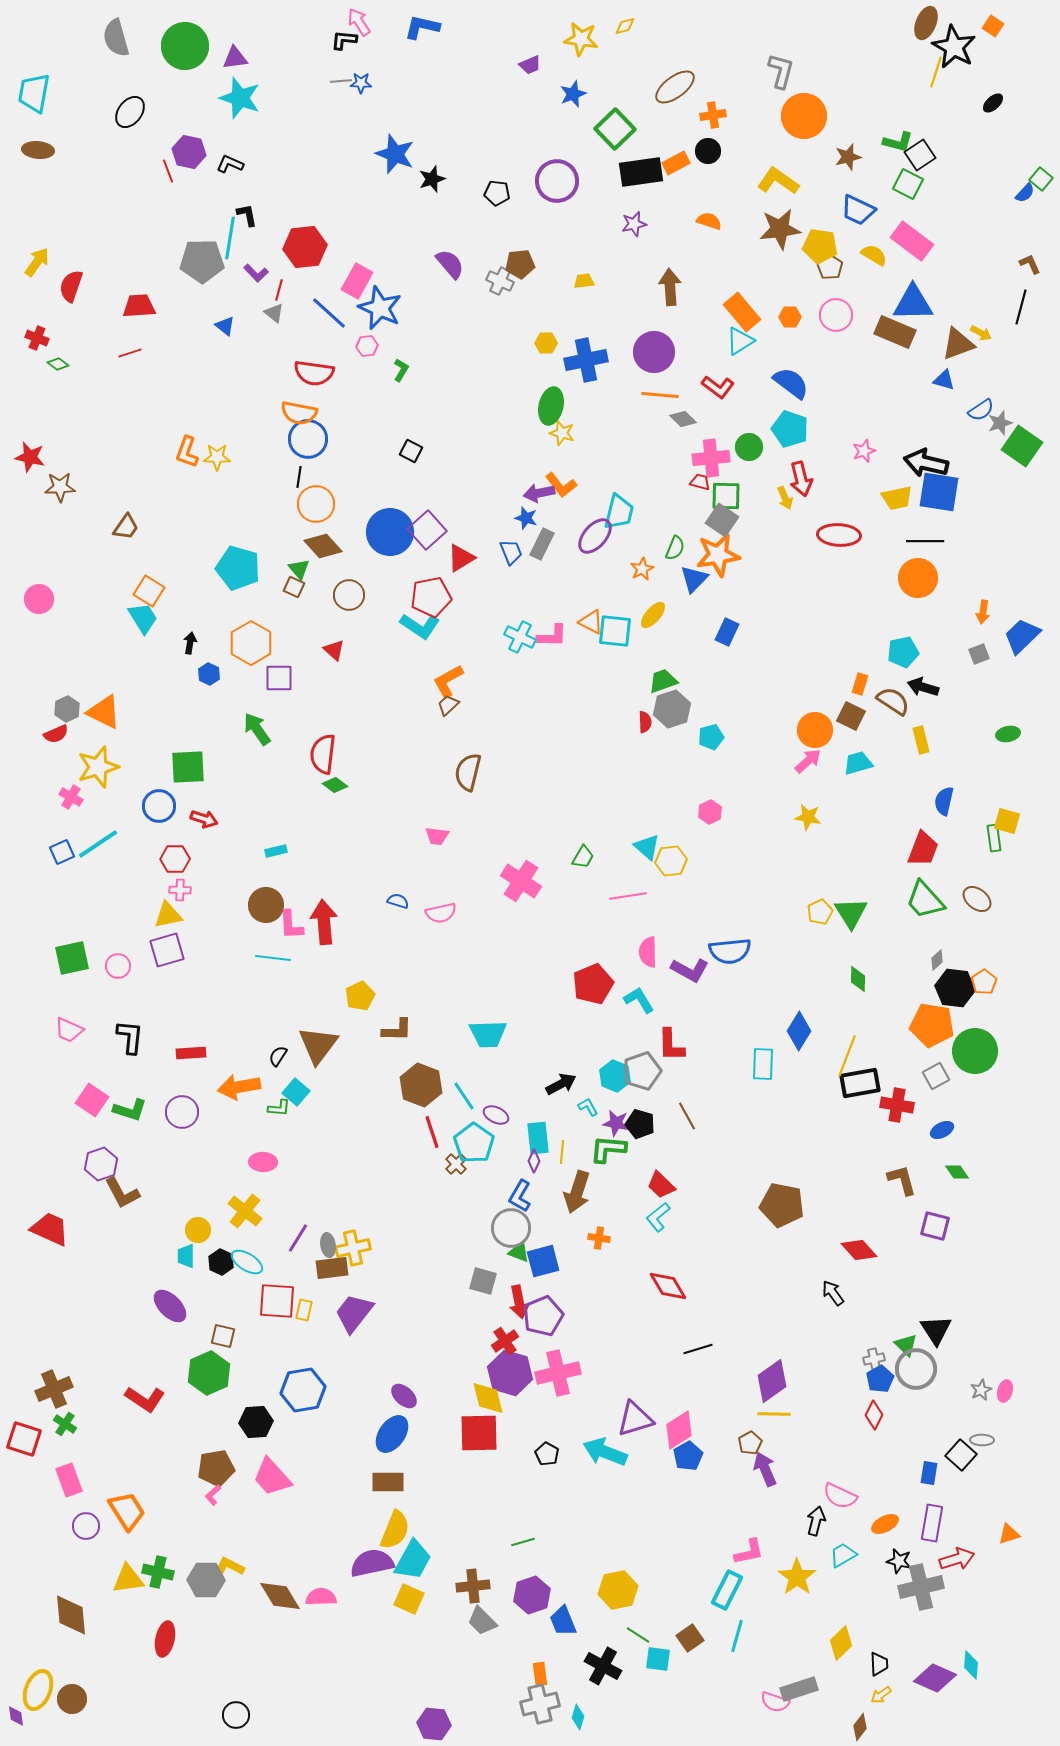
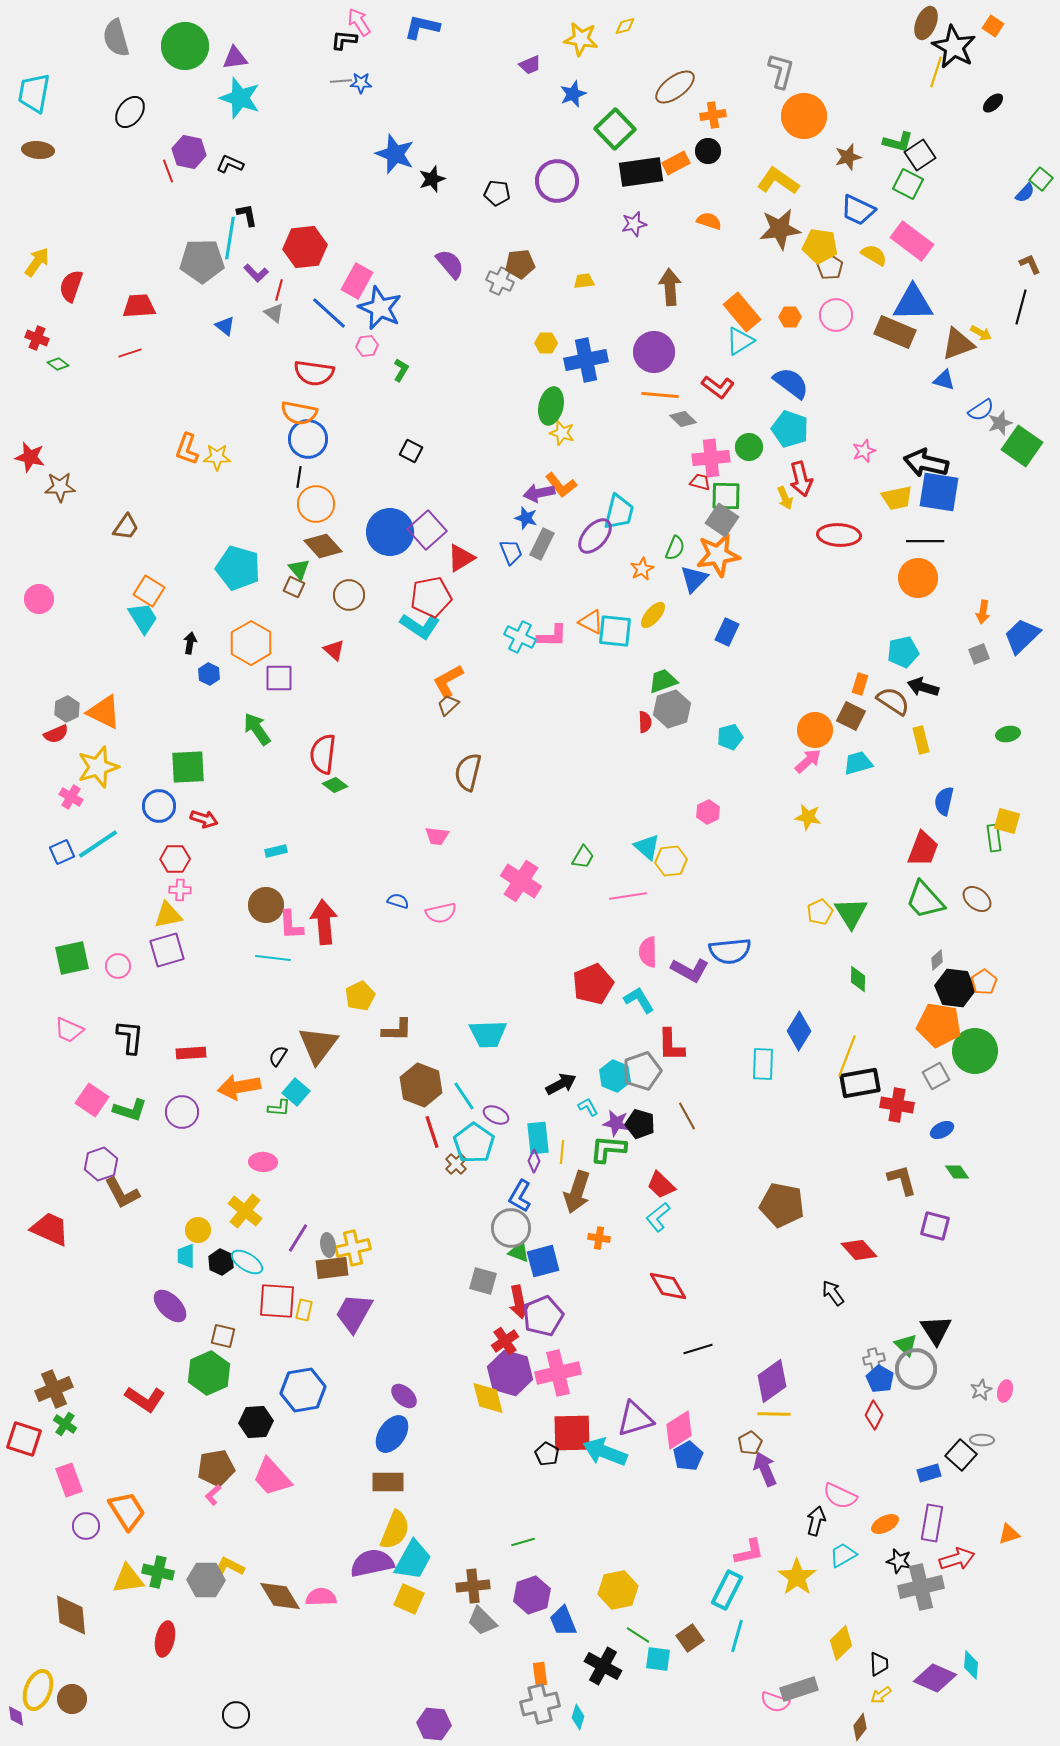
orange L-shape at (187, 452): moved 3 px up
cyan pentagon at (711, 737): moved 19 px right
pink hexagon at (710, 812): moved 2 px left
orange pentagon at (932, 1025): moved 7 px right
purple trapezoid at (354, 1313): rotated 9 degrees counterclockwise
blue pentagon at (880, 1379): rotated 12 degrees counterclockwise
red square at (479, 1433): moved 93 px right
blue rectangle at (929, 1473): rotated 65 degrees clockwise
